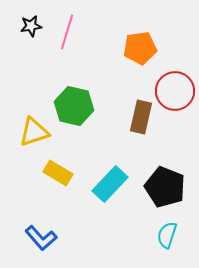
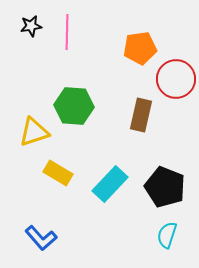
pink line: rotated 16 degrees counterclockwise
red circle: moved 1 px right, 12 px up
green hexagon: rotated 9 degrees counterclockwise
brown rectangle: moved 2 px up
